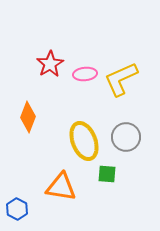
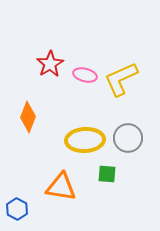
pink ellipse: moved 1 px down; rotated 20 degrees clockwise
gray circle: moved 2 px right, 1 px down
yellow ellipse: moved 1 px right, 1 px up; rotated 72 degrees counterclockwise
